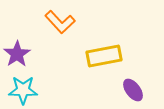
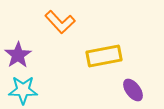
purple star: moved 1 px right, 1 px down
